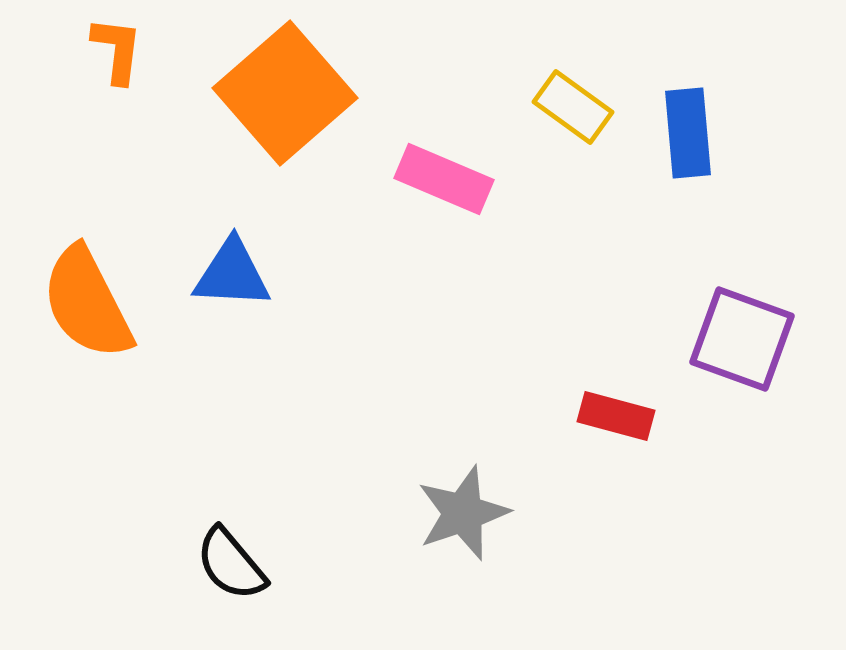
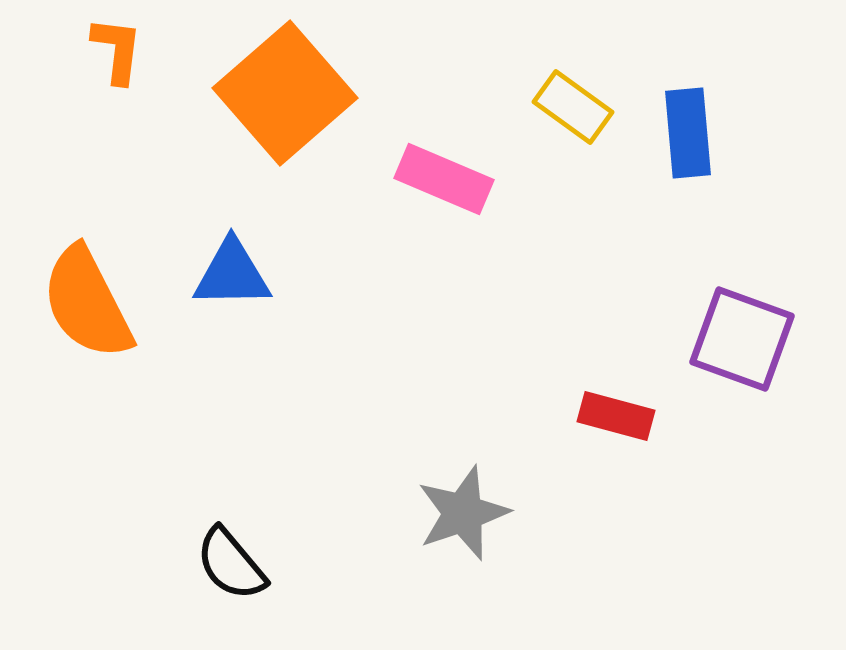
blue triangle: rotated 4 degrees counterclockwise
